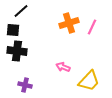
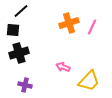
black cross: moved 2 px right, 2 px down; rotated 24 degrees counterclockwise
